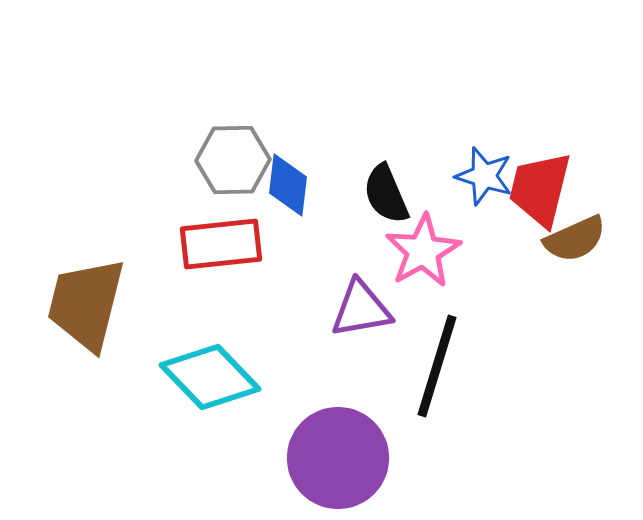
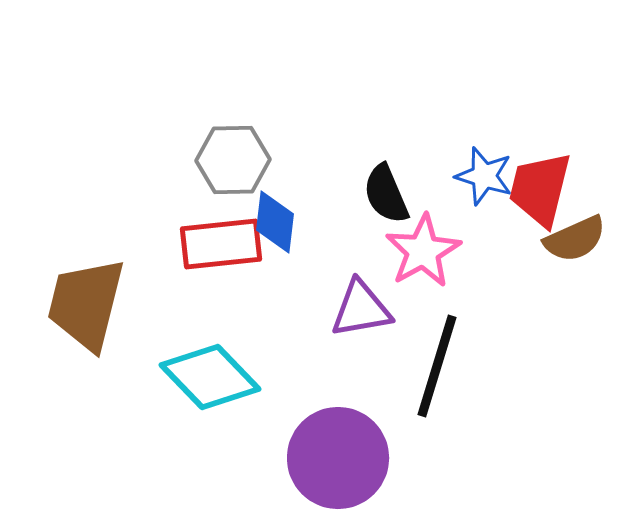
blue diamond: moved 13 px left, 37 px down
